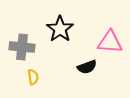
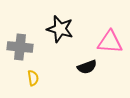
black star: rotated 20 degrees counterclockwise
gray cross: moved 2 px left
yellow semicircle: moved 1 px down
